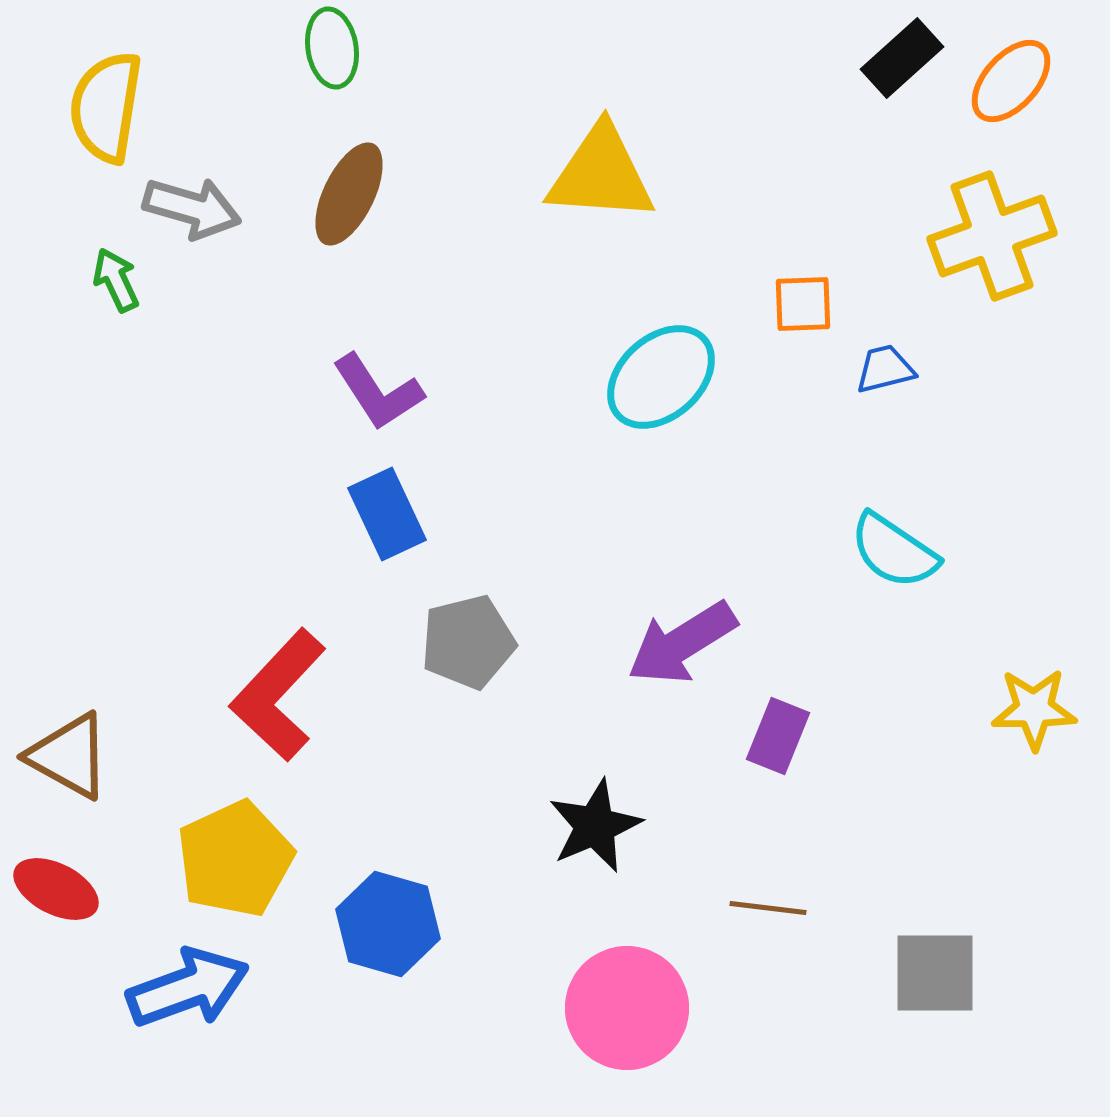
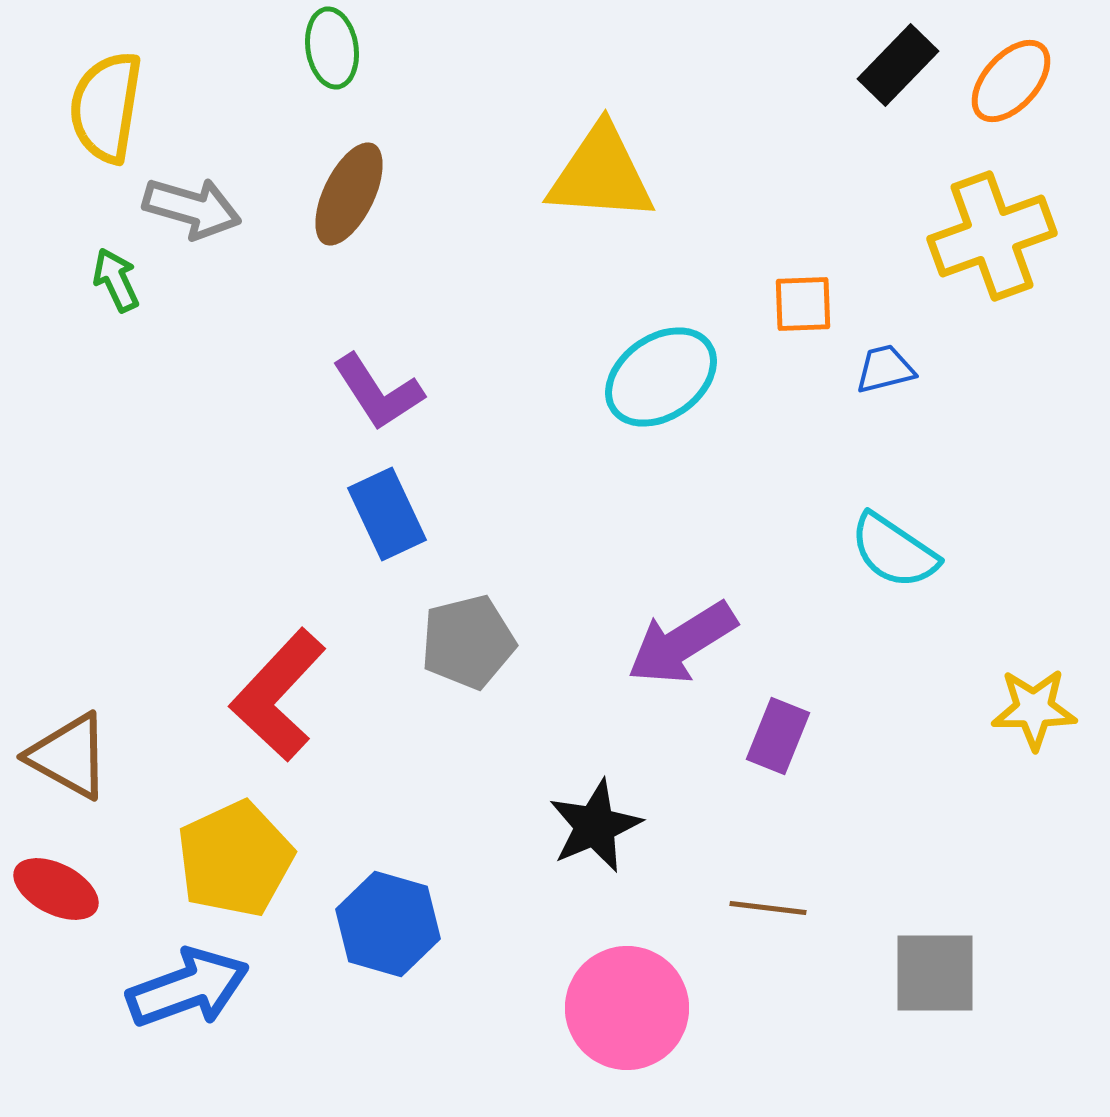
black rectangle: moved 4 px left, 7 px down; rotated 4 degrees counterclockwise
cyan ellipse: rotated 7 degrees clockwise
